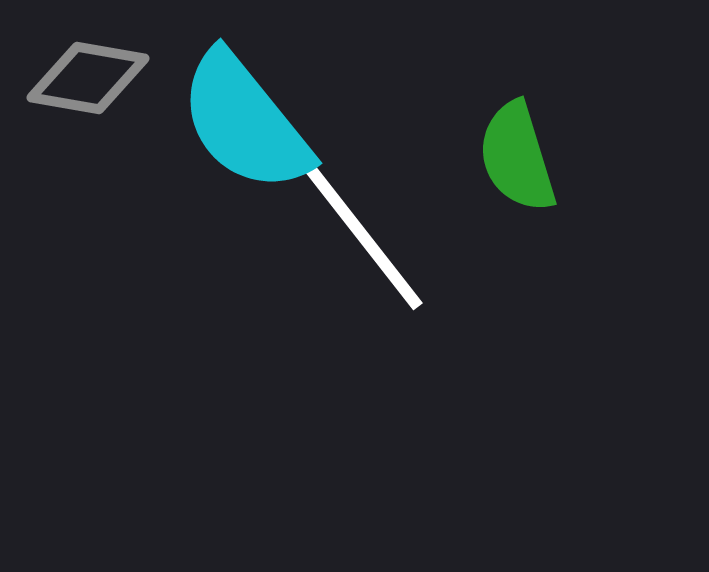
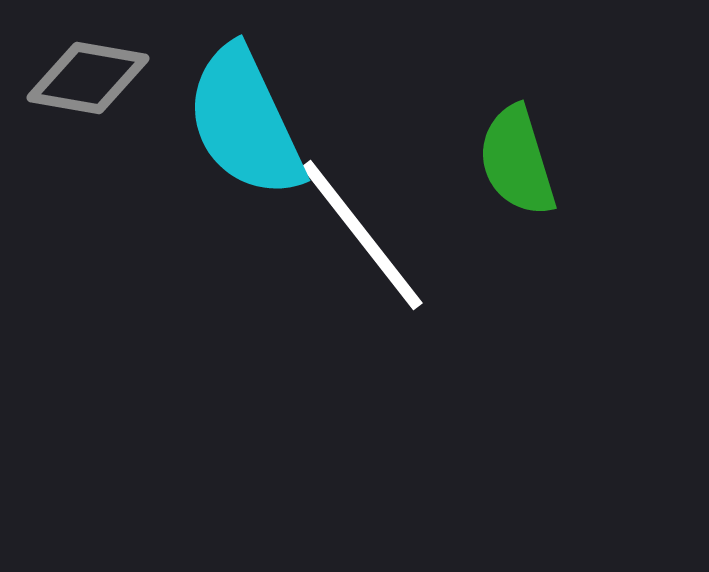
cyan semicircle: rotated 14 degrees clockwise
green semicircle: moved 4 px down
